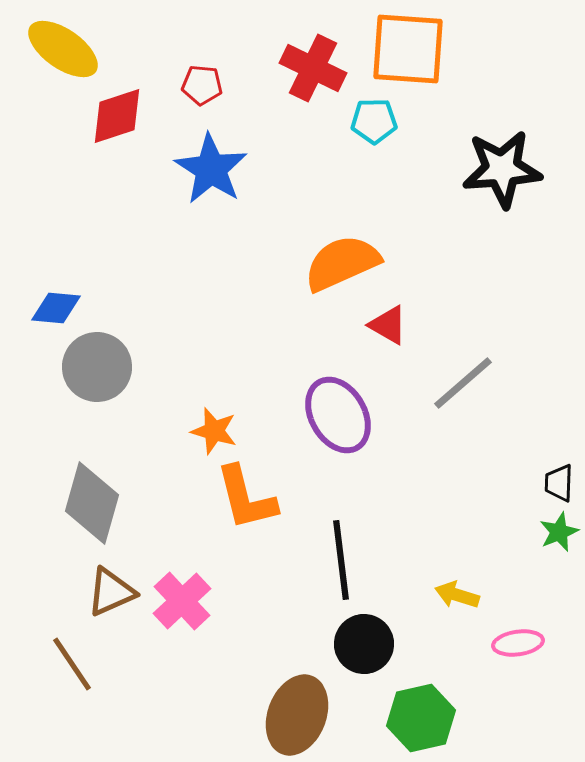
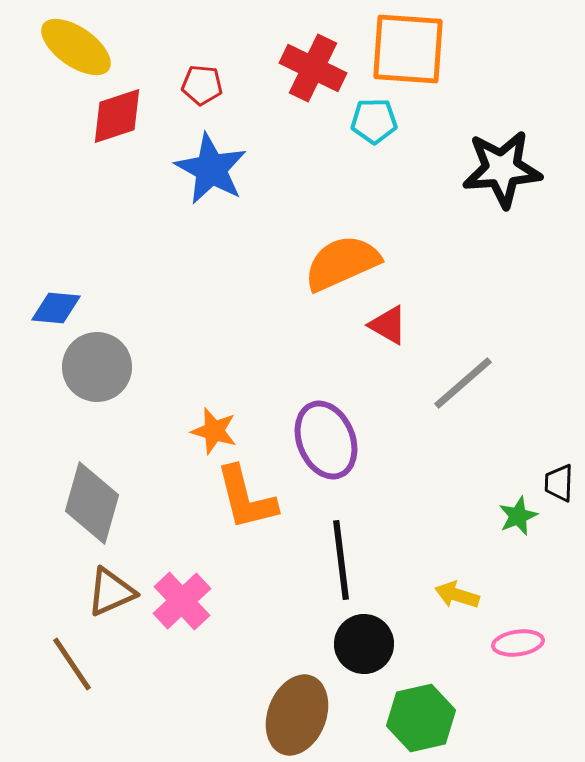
yellow ellipse: moved 13 px right, 2 px up
blue star: rotated 4 degrees counterclockwise
purple ellipse: moved 12 px left, 25 px down; rotated 8 degrees clockwise
green star: moved 41 px left, 16 px up
